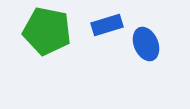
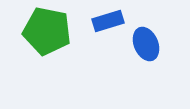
blue rectangle: moved 1 px right, 4 px up
